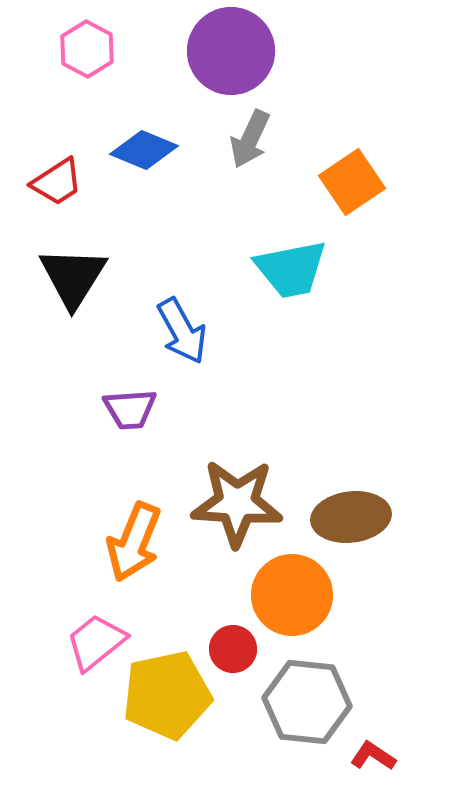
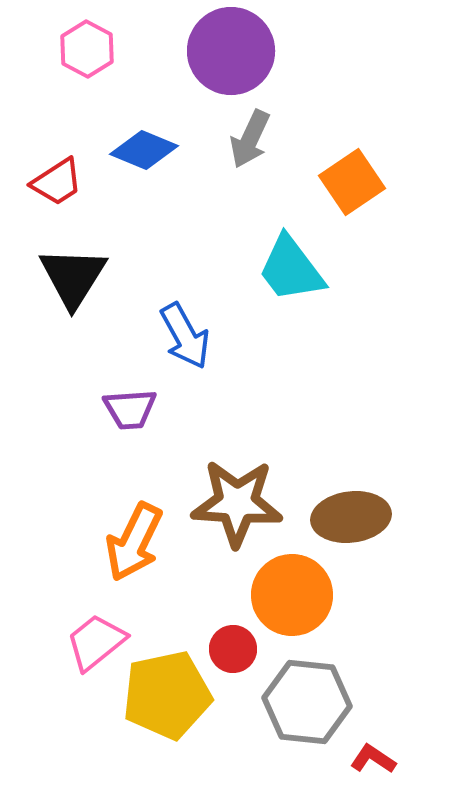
cyan trapezoid: rotated 64 degrees clockwise
blue arrow: moved 3 px right, 5 px down
orange arrow: rotated 4 degrees clockwise
red L-shape: moved 3 px down
